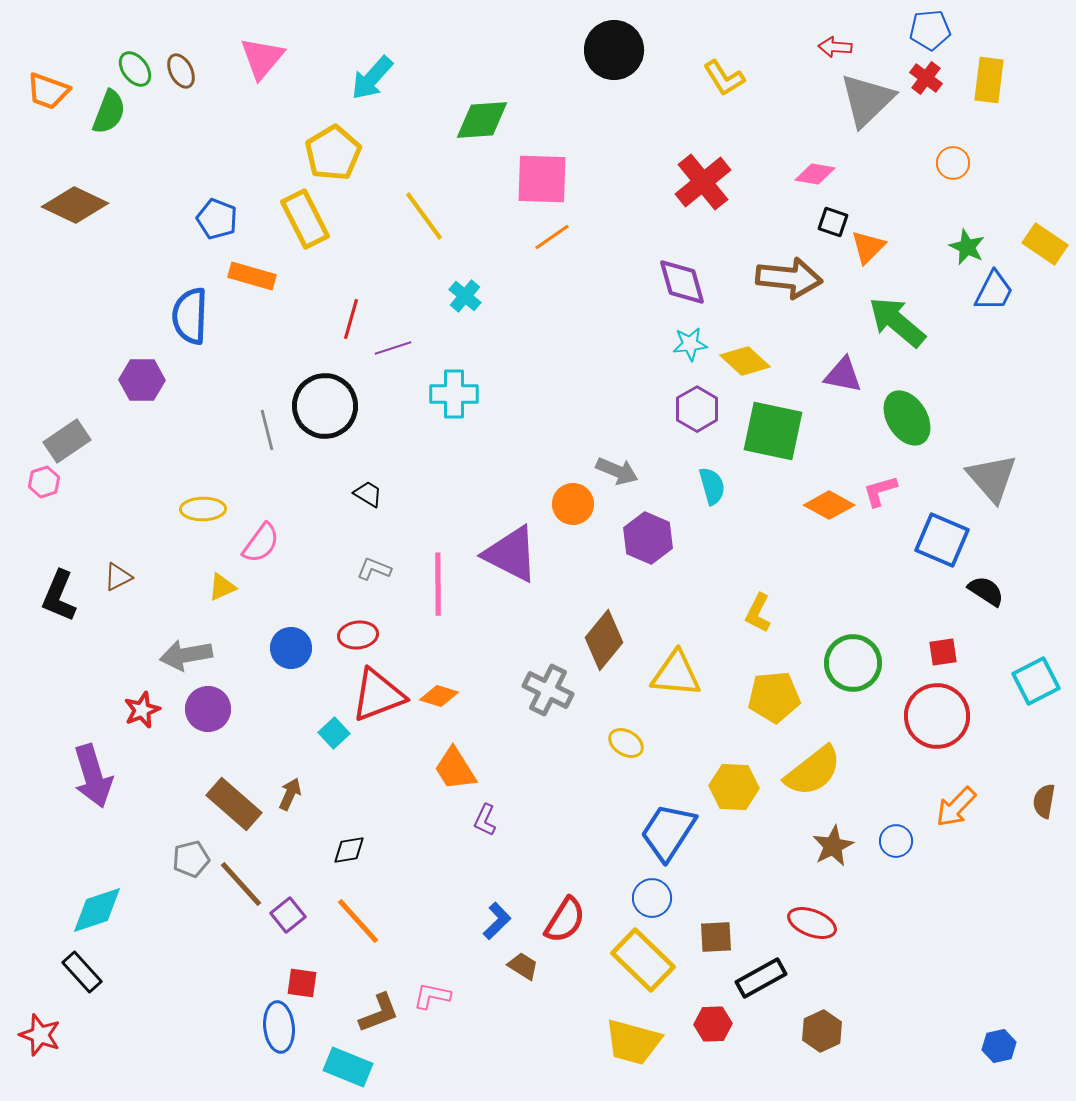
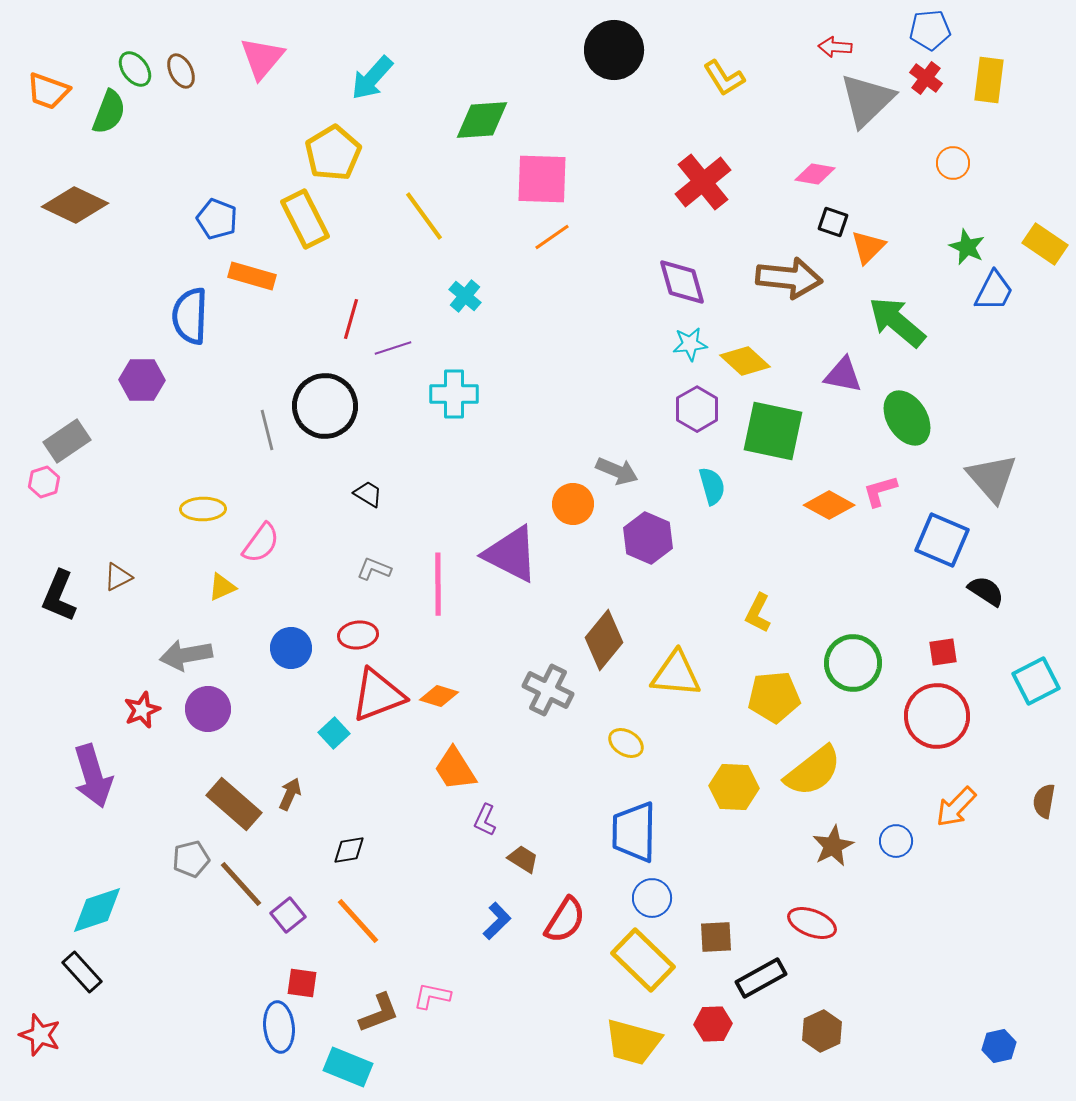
blue trapezoid at (668, 832): moved 34 px left; rotated 32 degrees counterclockwise
brown trapezoid at (523, 966): moved 107 px up
